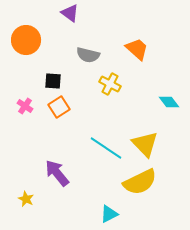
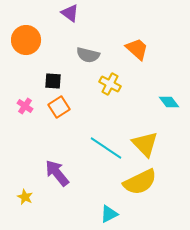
yellow star: moved 1 px left, 2 px up
